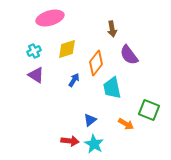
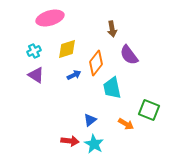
blue arrow: moved 5 px up; rotated 32 degrees clockwise
